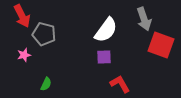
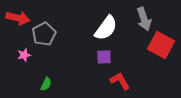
red arrow: moved 4 px left, 2 px down; rotated 50 degrees counterclockwise
white semicircle: moved 2 px up
gray pentagon: rotated 30 degrees clockwise
red square: rotated 8 degrees clockwise
red L-shape: moved 3 px up
